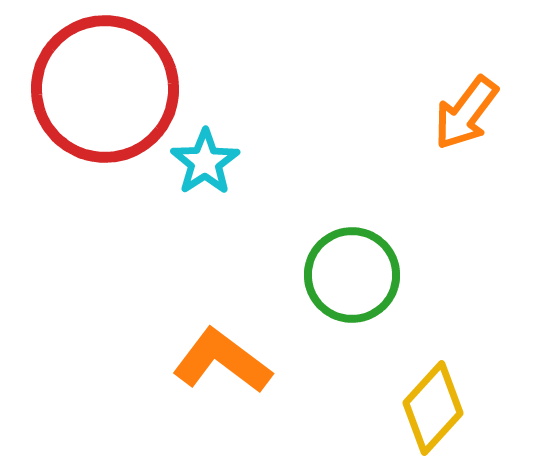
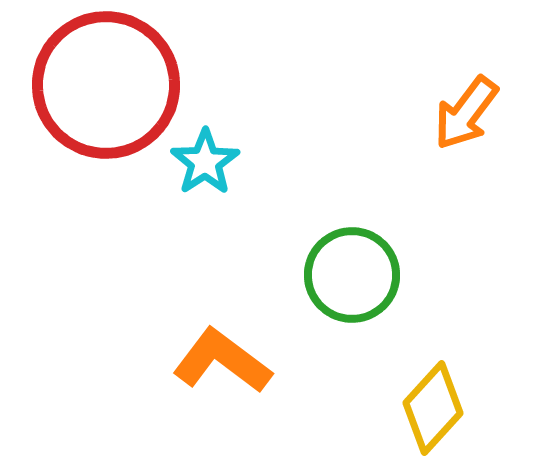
red circle: moved 1 px right, 4 px up
